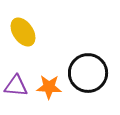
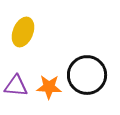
yellow ellipse: rotated 56 degrees clockwise
black circle: moved 1 px left, 2 px down
